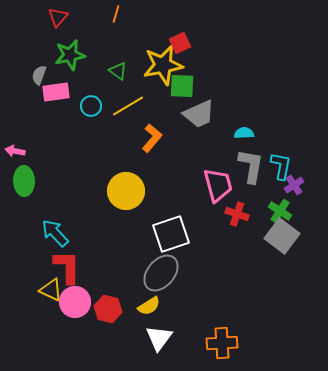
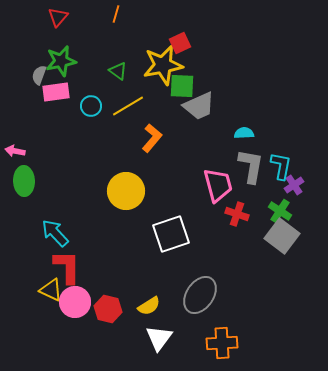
green star: moved 9 px left, 6 px down
gray trapezoid: moved 8 px up
gray ellipse: moved 39 px right, 22 px down; rotated 6 degrees counterclockwise
